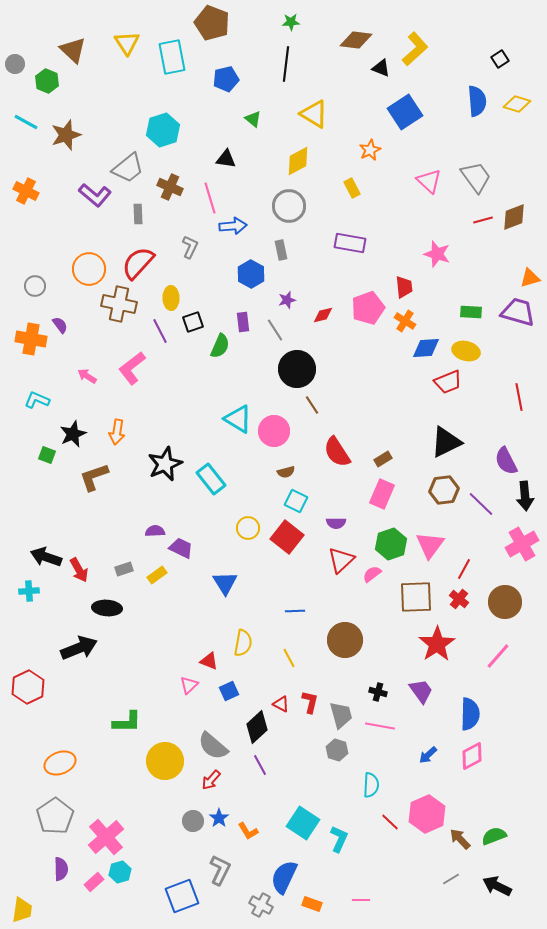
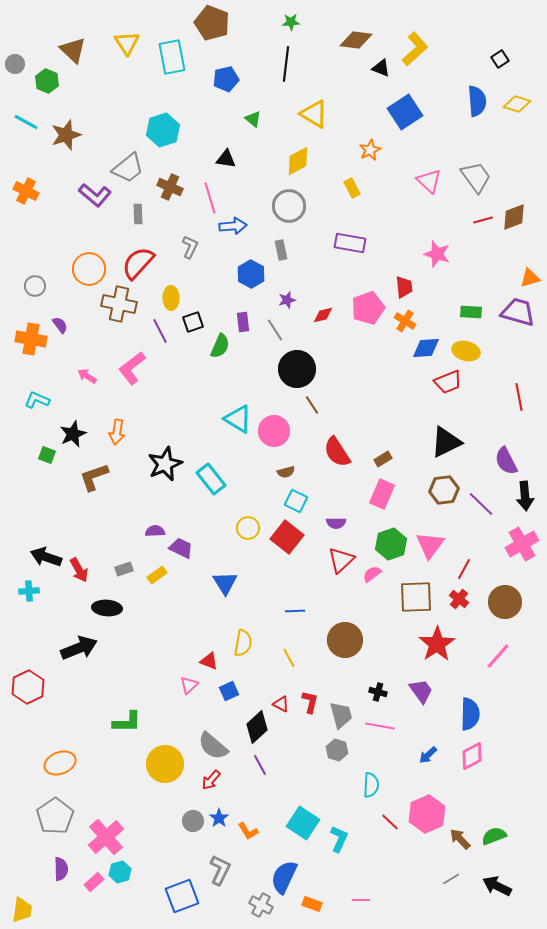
yellow circle at (165, 761): moved 3 px down
